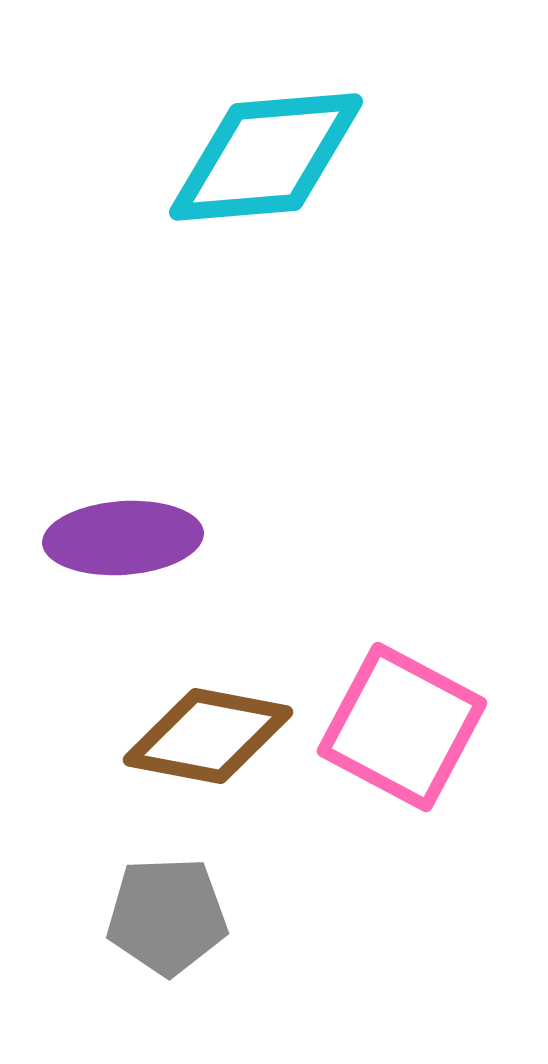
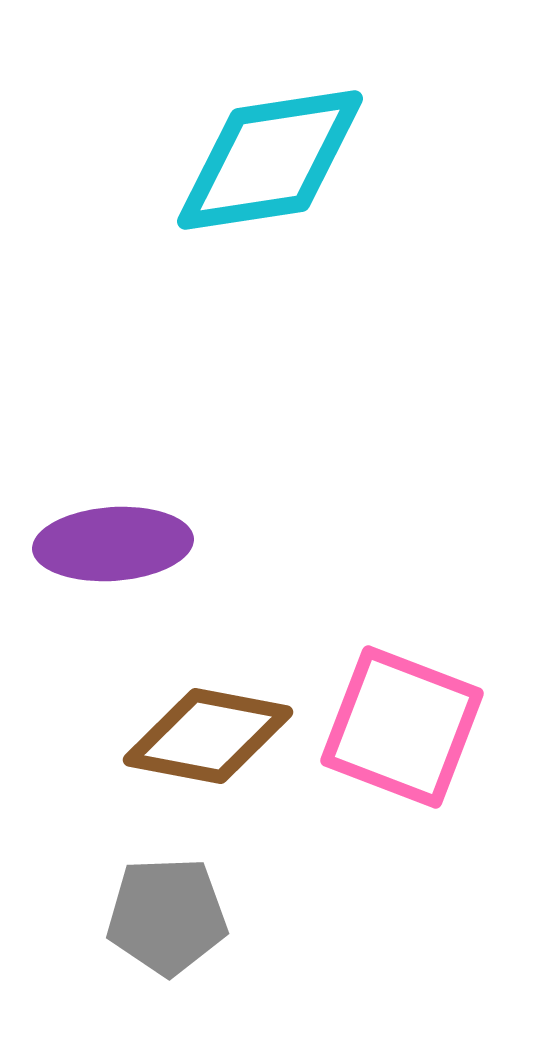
cyan diamond: moved 4 px right, 3 px down; rotated 4 degrees counterclockwise
purple ellipse: moved 10 px left, 6 px down
pink square: rotated 7 degrees counterclockwise
